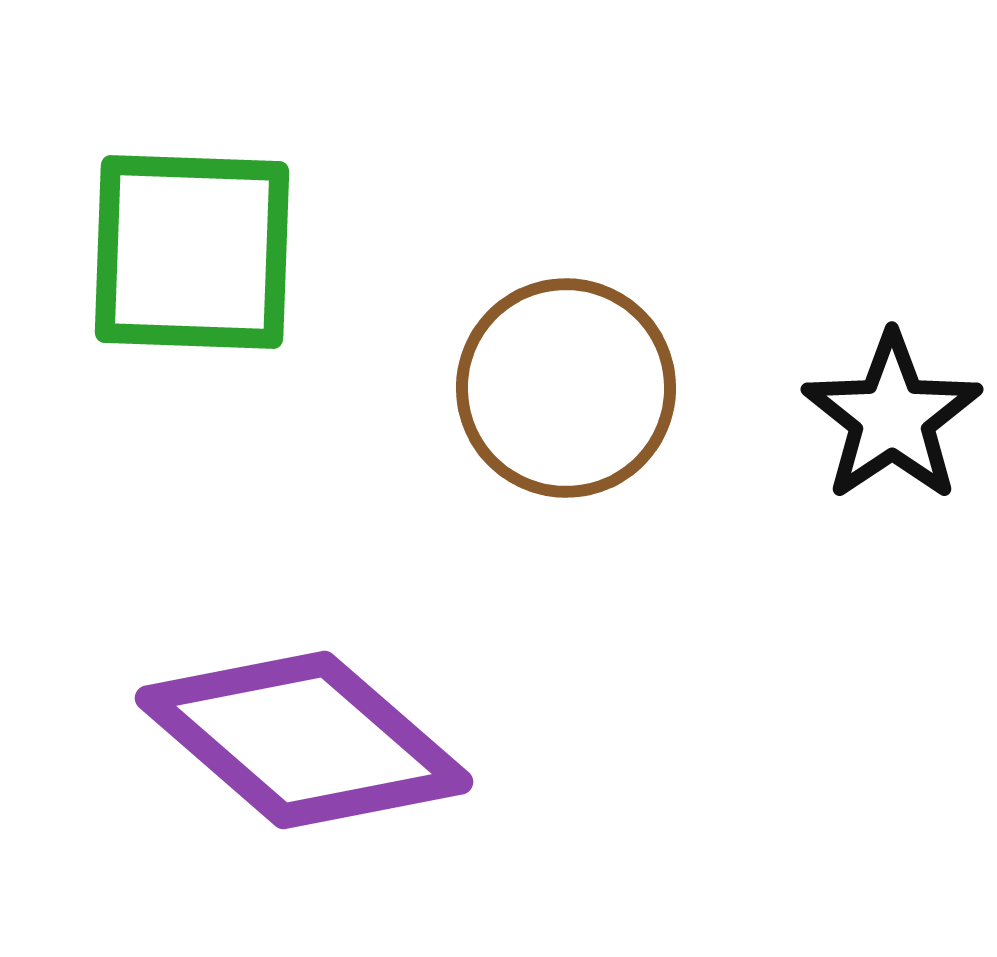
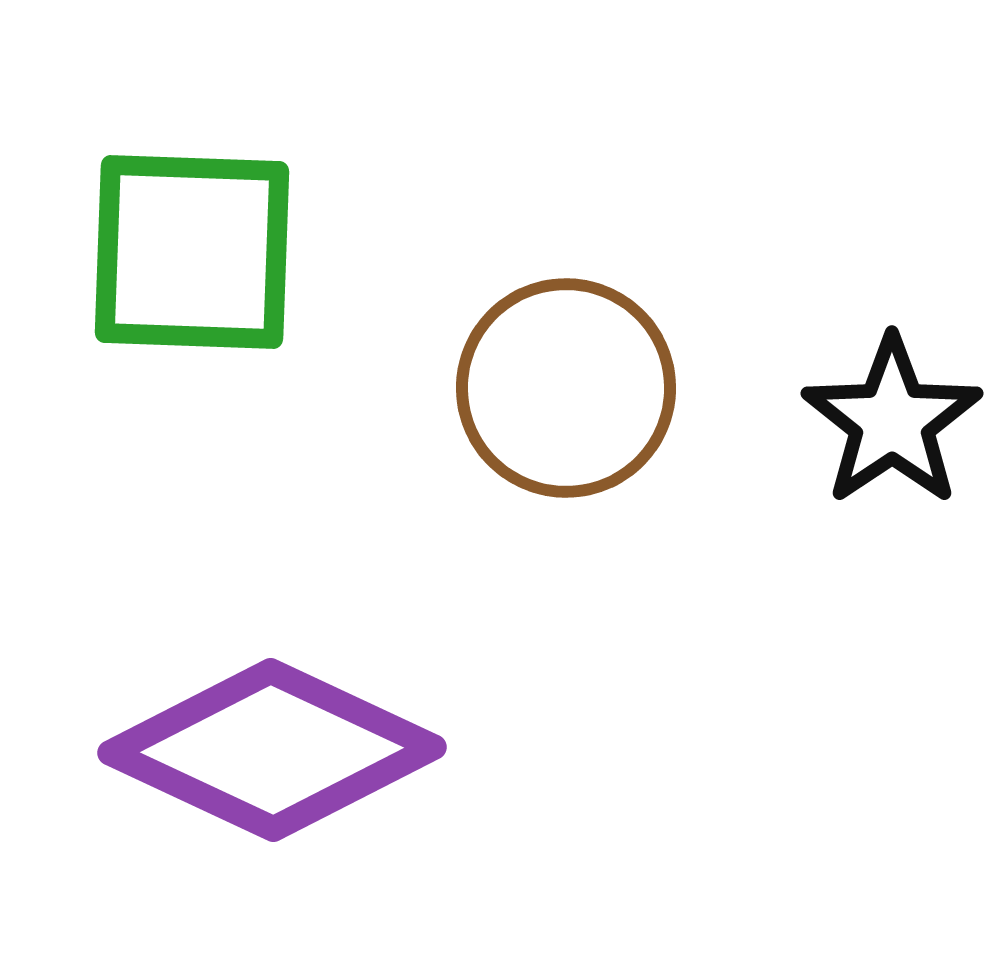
black star: moved 4 px down
purple diamond: moved 32 px left, 10 px down; rotated 16 degrees counterclockwise
